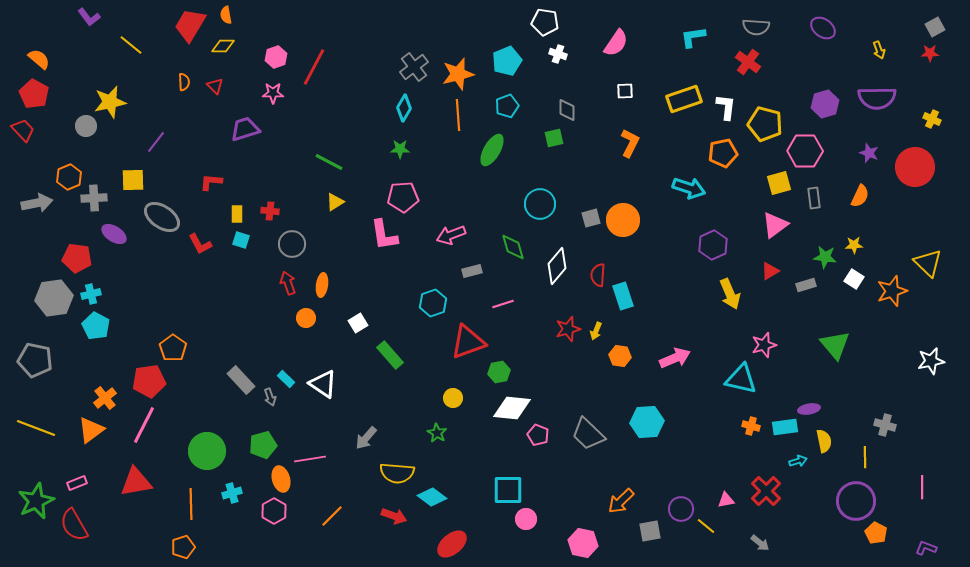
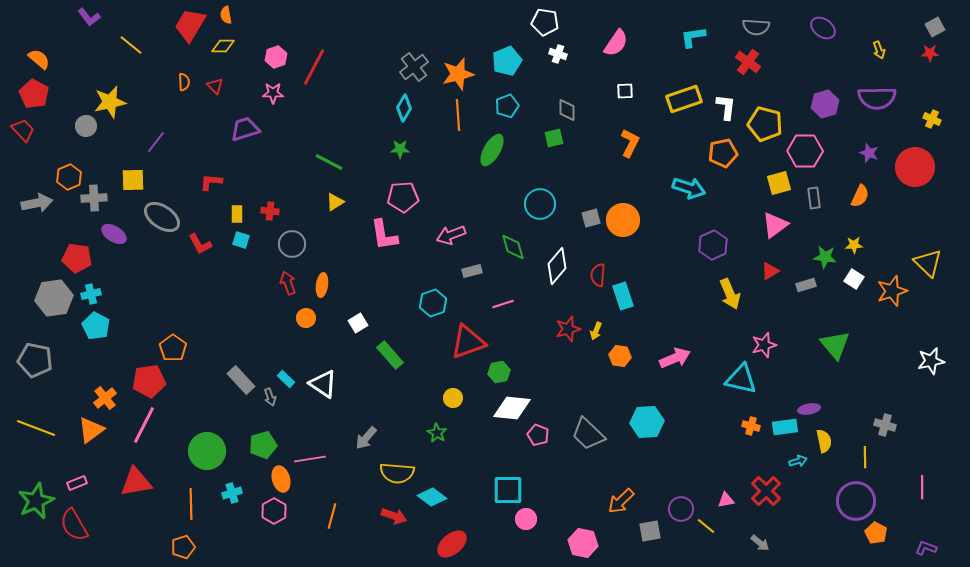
orange line at (332, 516): rotated 30 degrees counterclockwise
